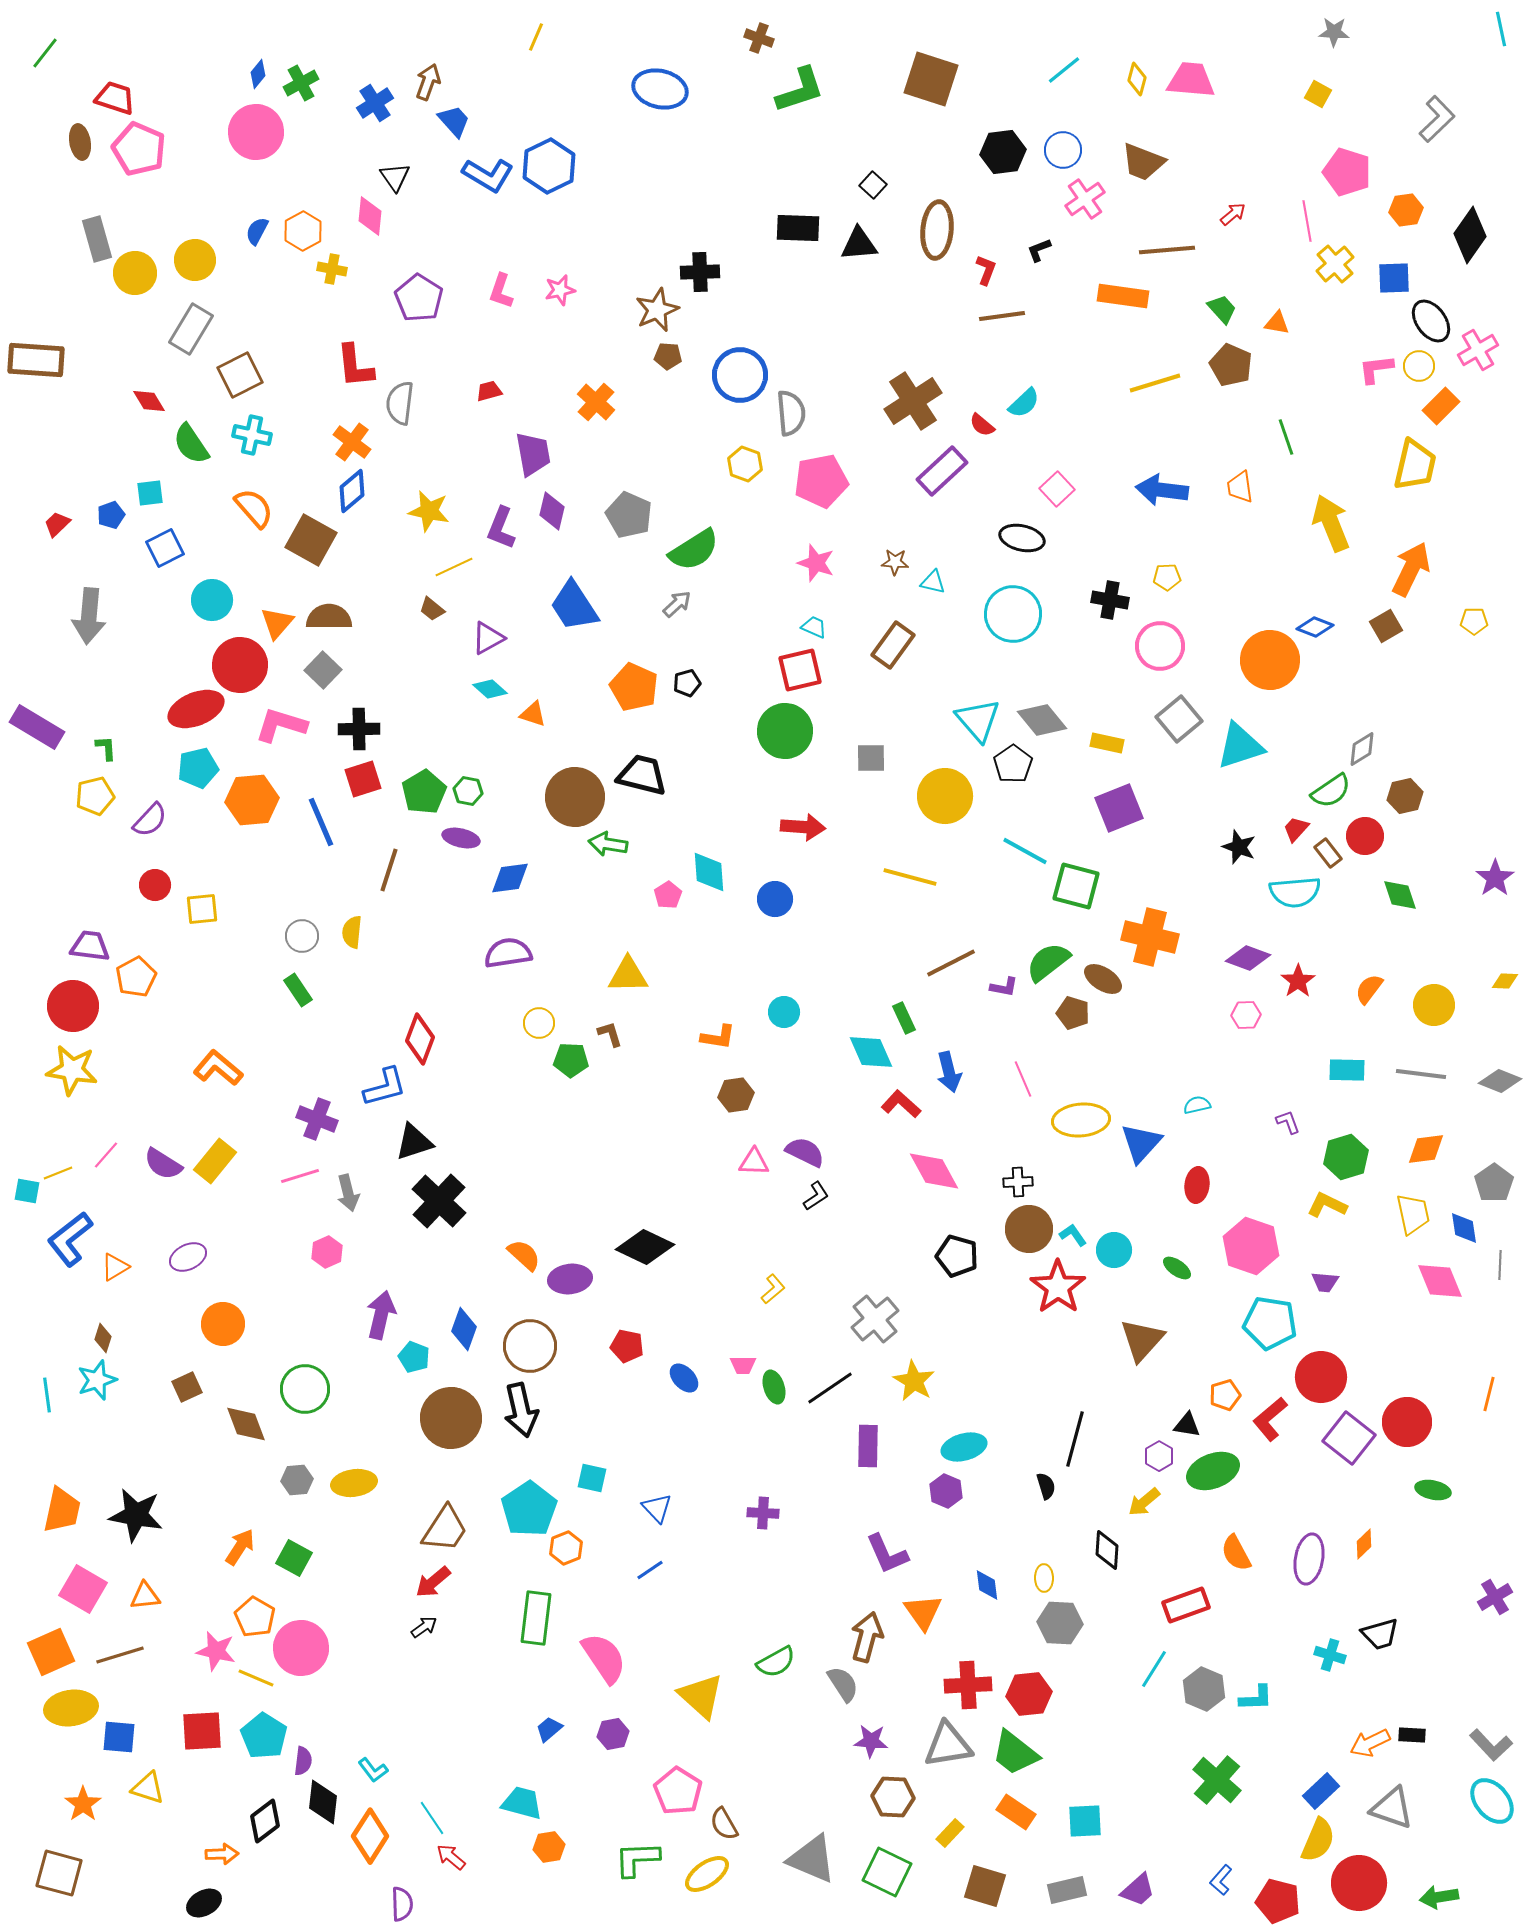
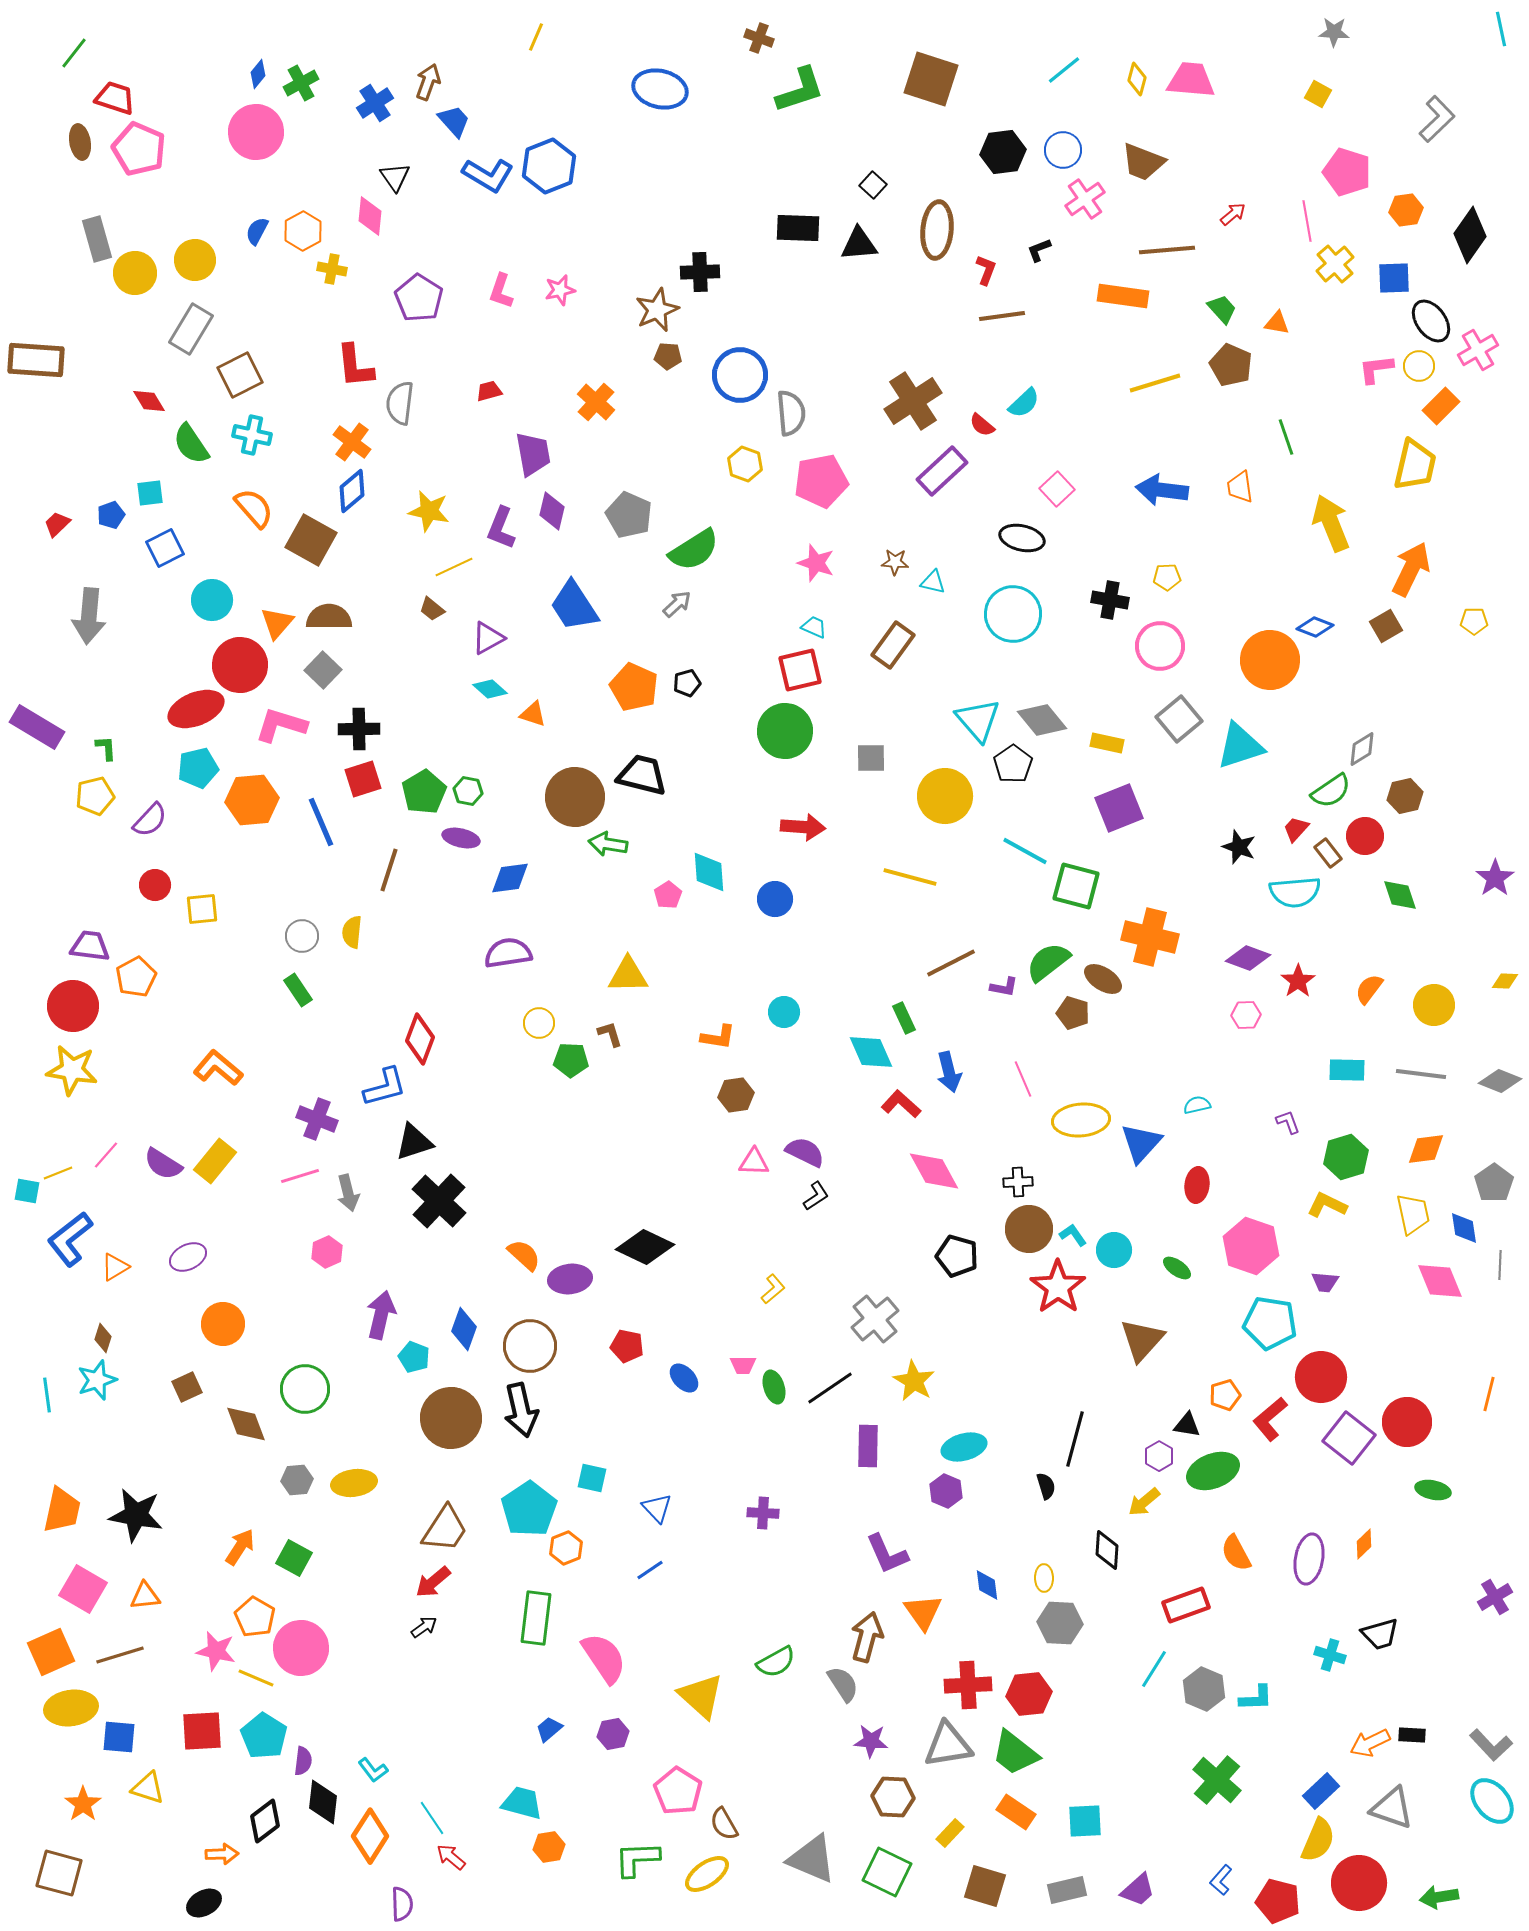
green line at (45, 53): moved 29 px right
blue hexagon at (549, 166): rotated 4 degrees clockwise
